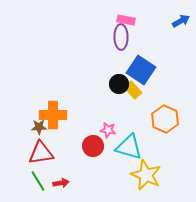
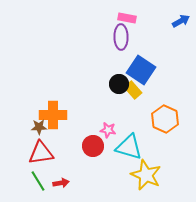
pink rectangle: moved 1 px right, 2 px up
